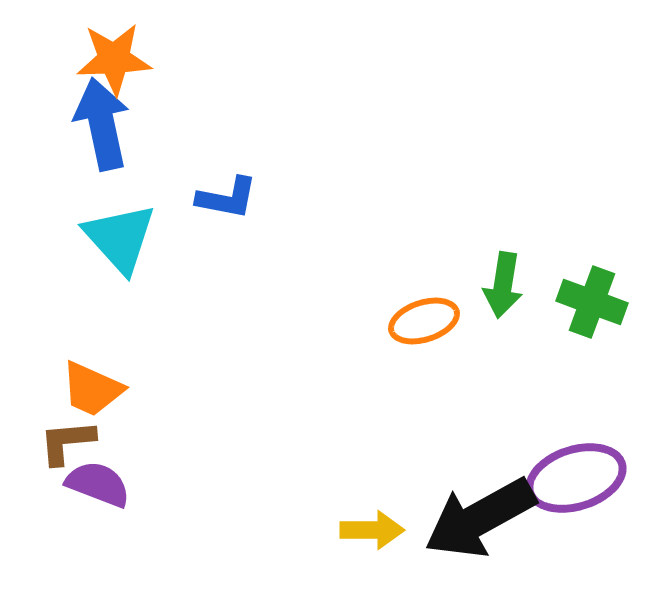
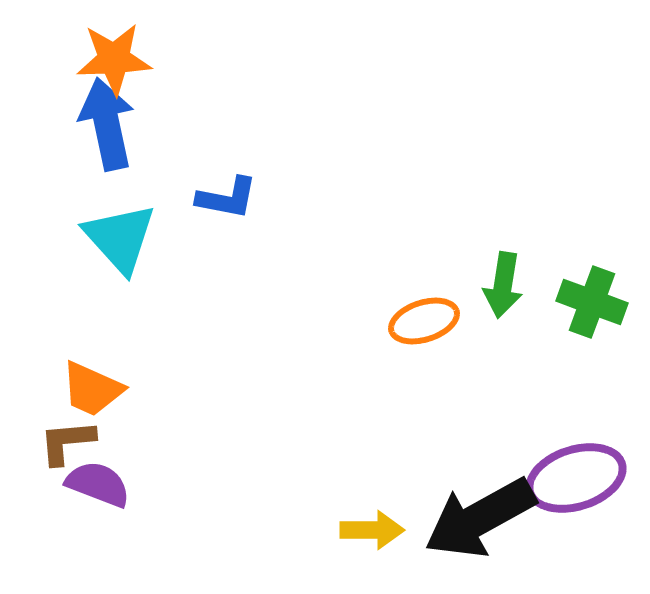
blue arrow: moved 5 px right
